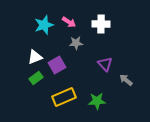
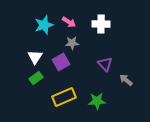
gray star: moved 4 px left
white triangle: rotated 35 degrees counterclockwise
purple square: moved 4 px right, 3 px up
